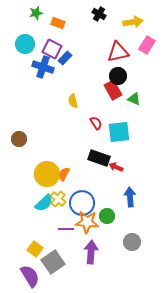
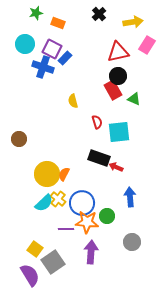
black cross: rotated 16 degrees clockwise
red semicircle: moved 1 px right, 1 px up; rotated 16 degrees clockwise
purple semicircle: moved 1 px up
